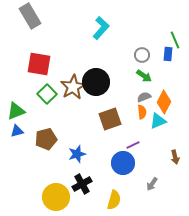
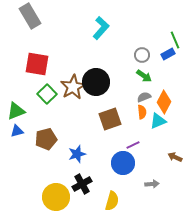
blue rectangle: rotated 56 degrees clockwise
red square: moved 2 px left
brown arrow: rotated 128 degrees clockwise
gray arrow: rotated 128 degrees counterclockwise
yellow semicircle: moved 2 px left, 1 px down
